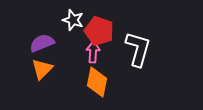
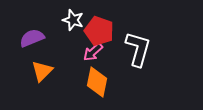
purple semicircle: moved 10 px left, 5 px up
pink arrow: rotated 135 degrees counterclockwise
orange triangle: moved 2 px down
